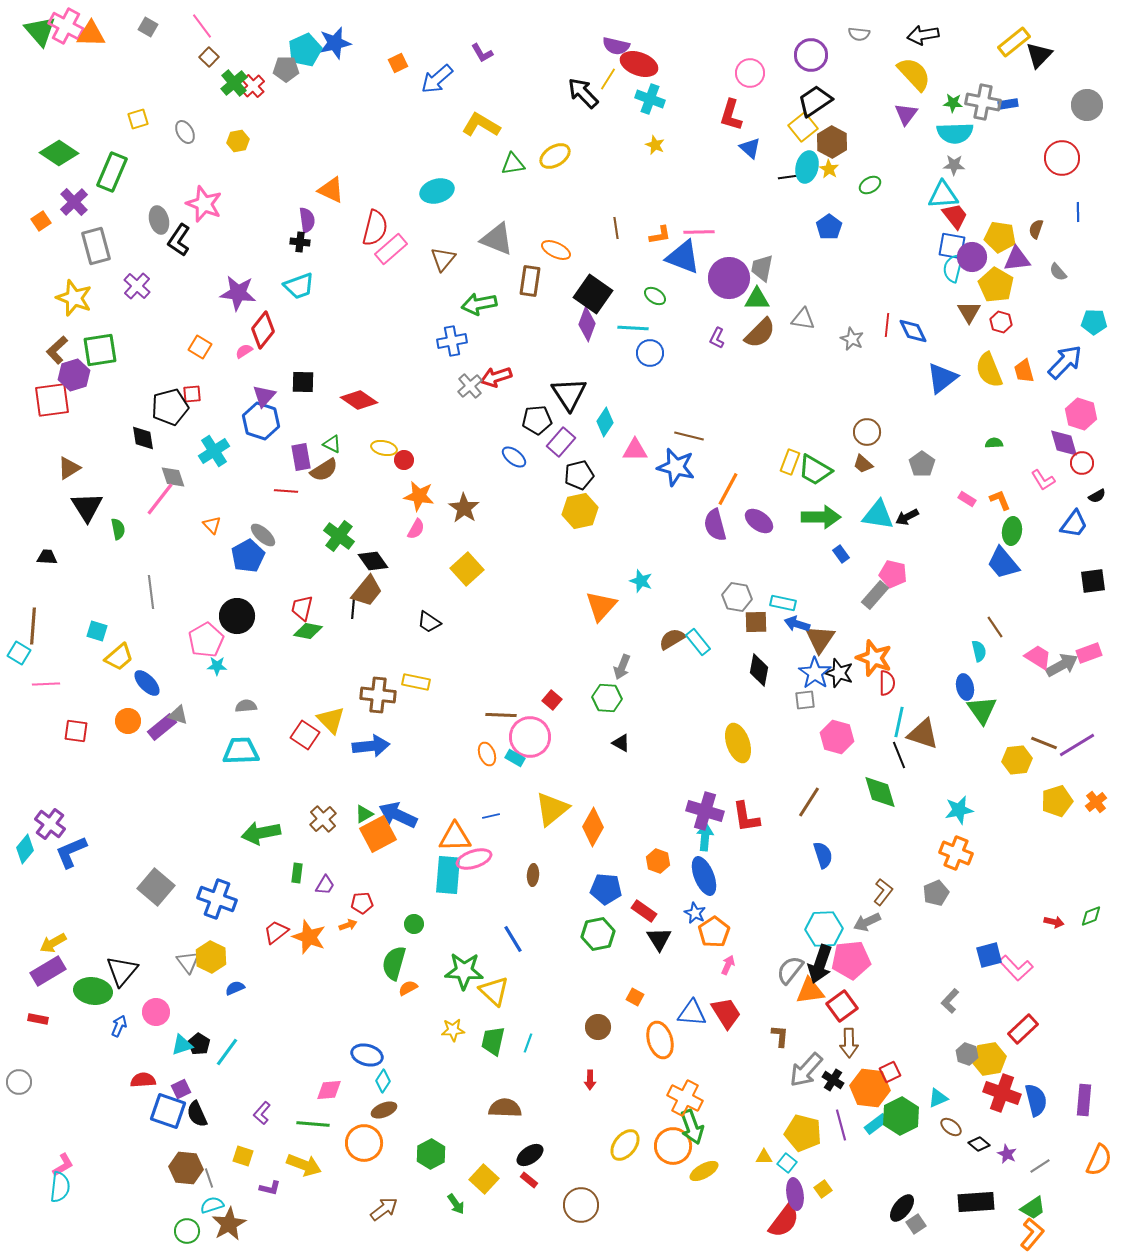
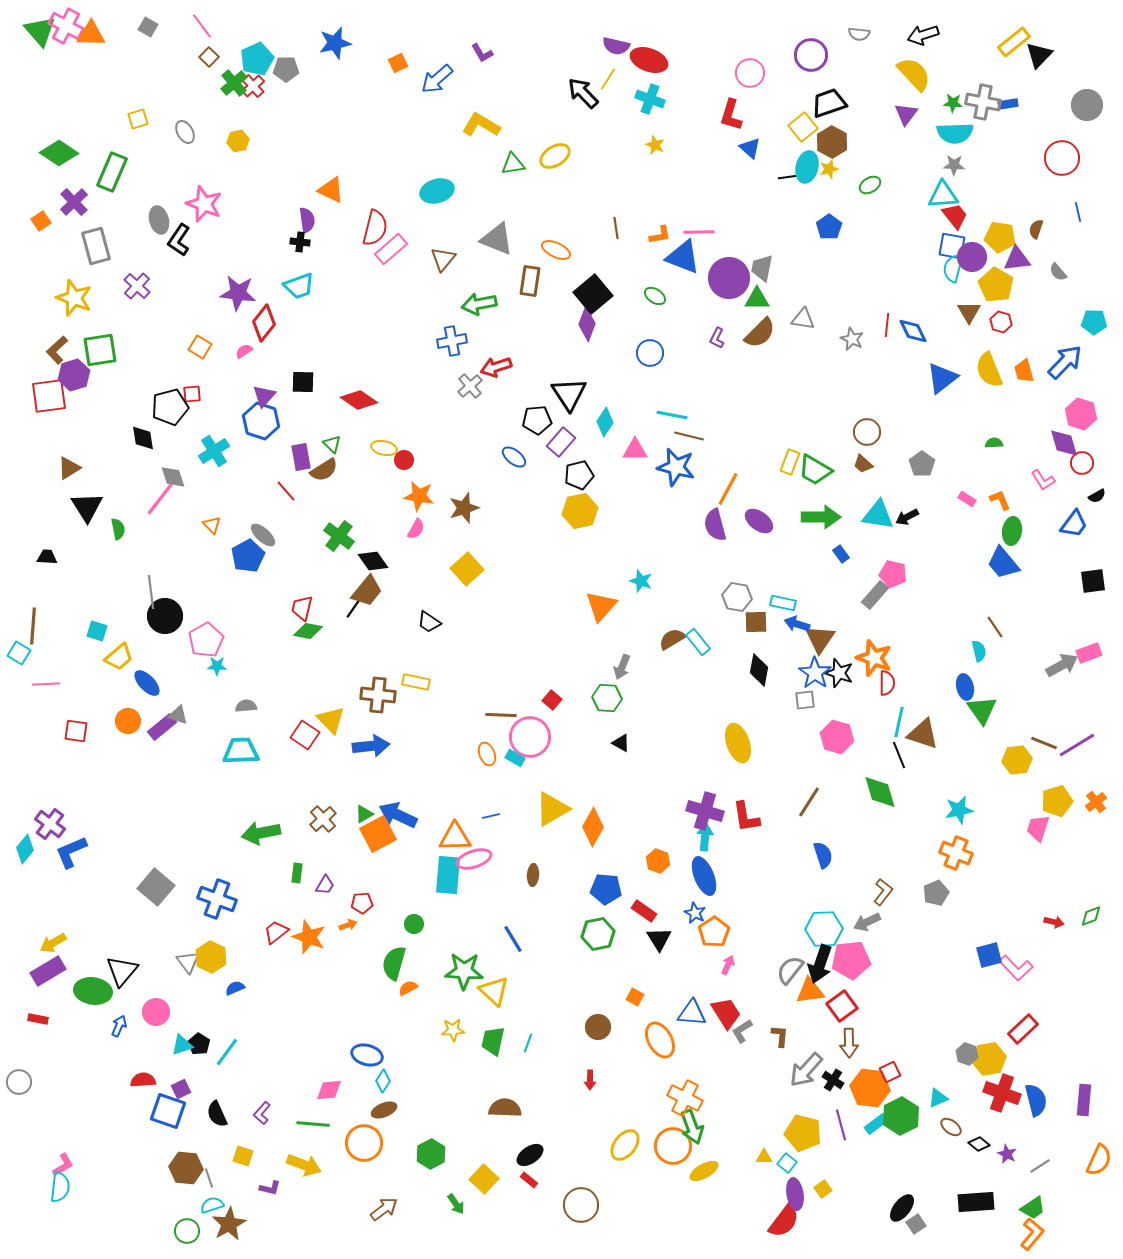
black arrow at (923, 35): rotated 8 degrees counterclockwise
cyan pentagon at (305, 50): moved 48 px left, 9 px down
red ellipse at (639, 64): moved 10 px right, 4 px up
black trapezoid at (815, 101): moved 14 px right, 2 px down; rotated 15 degrees clockwise
yellow star at (829, 169): rotated 24 degrees clockwise
blue line at (1078, 212): rotated 12 degrees counterclockwise
black square at (593, 294): rotated 15 degrees clockwise
cyan line at (633, 328): moved 39 px right, 87 px down; rotated 8 degrees clockwise
red diamond at (263, 330): moved 1 px right, 7 px up
red arrow at (496, 377): moved 10 px up
red square at (52, 400): moved 3 px left, 4 px up
green triangle at (332, 444): rotated 18 degrees clockwise
red line at (286, 491): rotated 45 degrees clockwise
brown star at (464, 508): rotated 20 degrees clockwise
black line at (353, 609): rotated 30 degrees clockwise
black circle at (237, 616): moved 72 px left
pink trapezoid at (1038, 657): moved 171 px down; rotated 104 degrees counterclockwise
yellow triangle at (552, 809): rotated 9 degrees clockwise
gray L-shape at (950, 1001): moved 208 px left, 30 px down; rotated 15 degrees clockwise
orange ellipse at (660, 1040): rotated 12 degrees counterclockwise
black semicircle at (197, 1114): moved 20 px right
